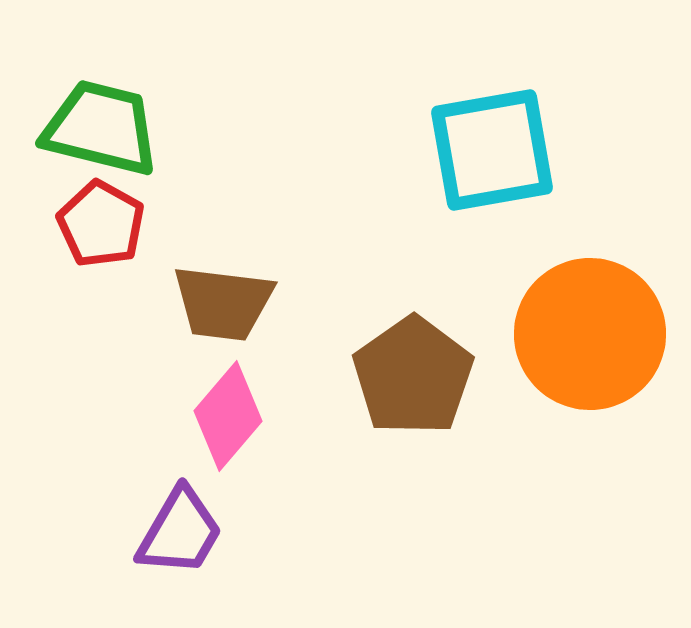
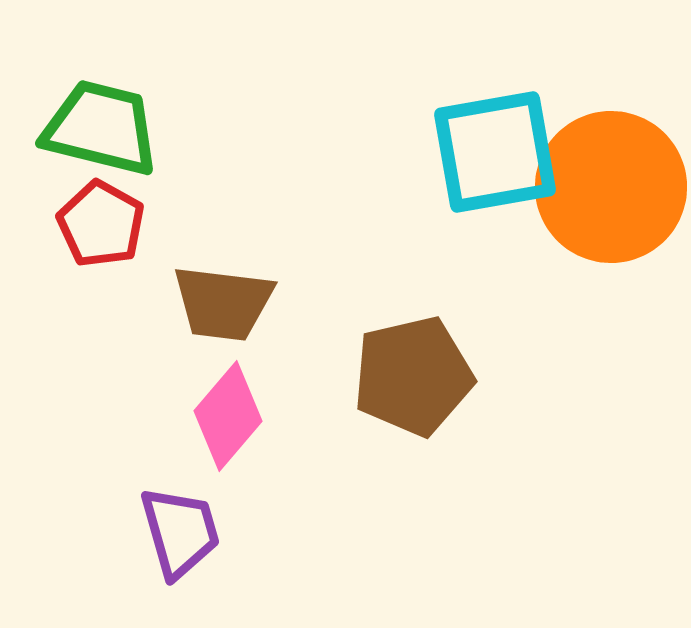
cyan square: moved 3 px right, 2 px down
orange circle: moved 21 px right, 147 px up
brown pentagon: rotated 22 degrees clockwise
purple trapezoid: rotated 46 degrees counterclockwise
